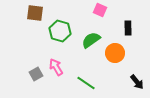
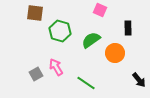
black arrow: moved 2 px right, 2 px up
